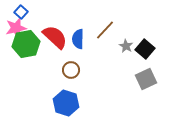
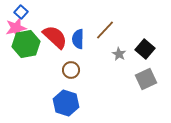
gray star: moved 7 px left, 8 px down
